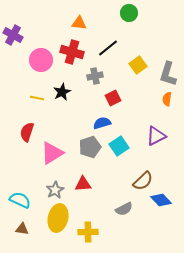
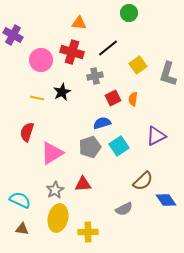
orange semicircle: moved 34 px left
blue diamond: moved 5 px right; rotated 10 degrees clockwise
